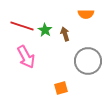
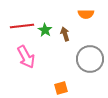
red line: rotated 25 degrees counterclockwise
gray circle: moved 2 px right, 2 px up
